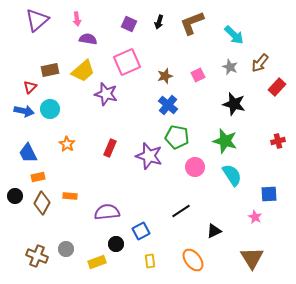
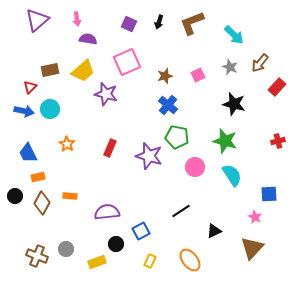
brown triangle at (252, 258): moved 10 px up; rotated 15 degrees clockwise
orange ellipse at (193, 260): moved 3 px left
yellow rectangle at (150, 261): rotated 32 degrees clockwise
